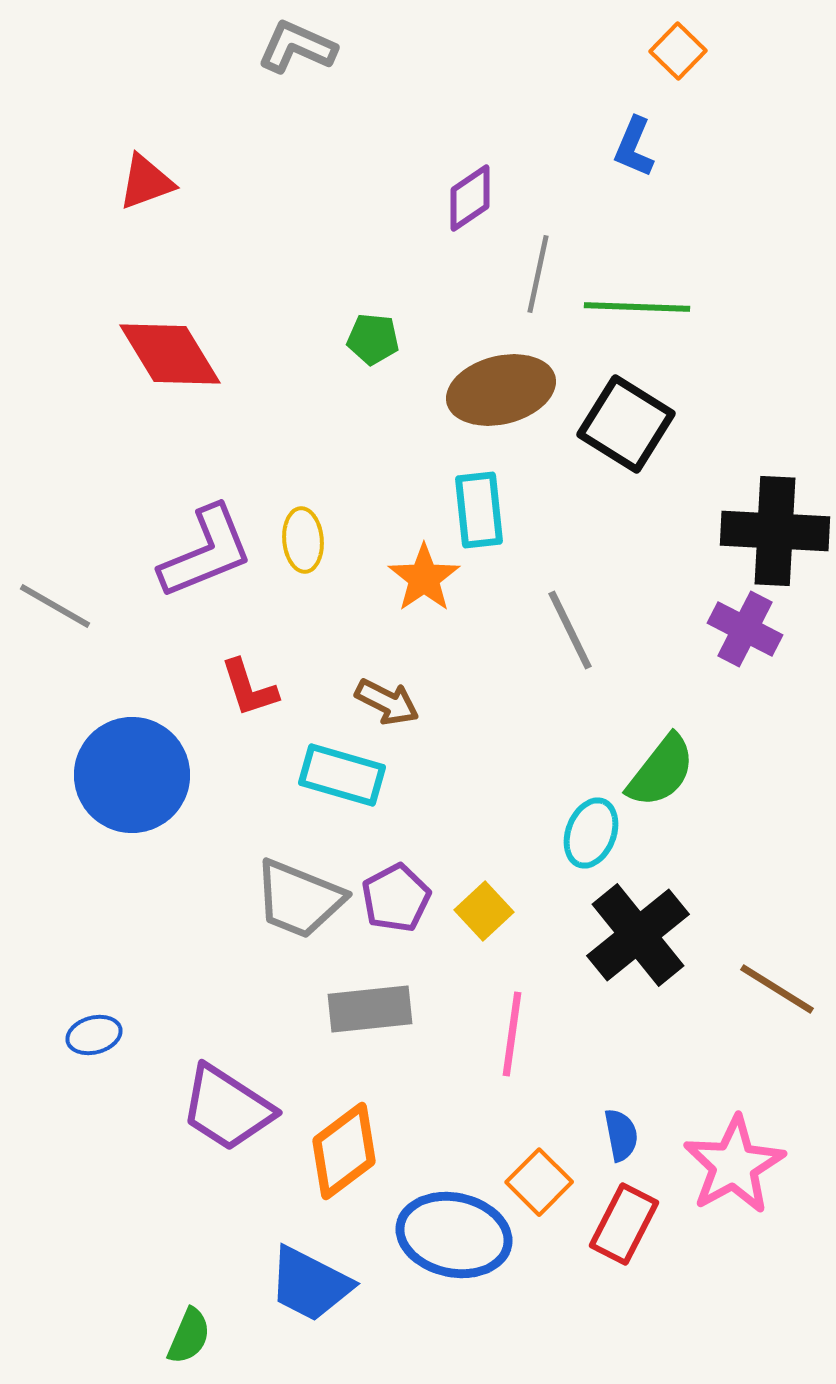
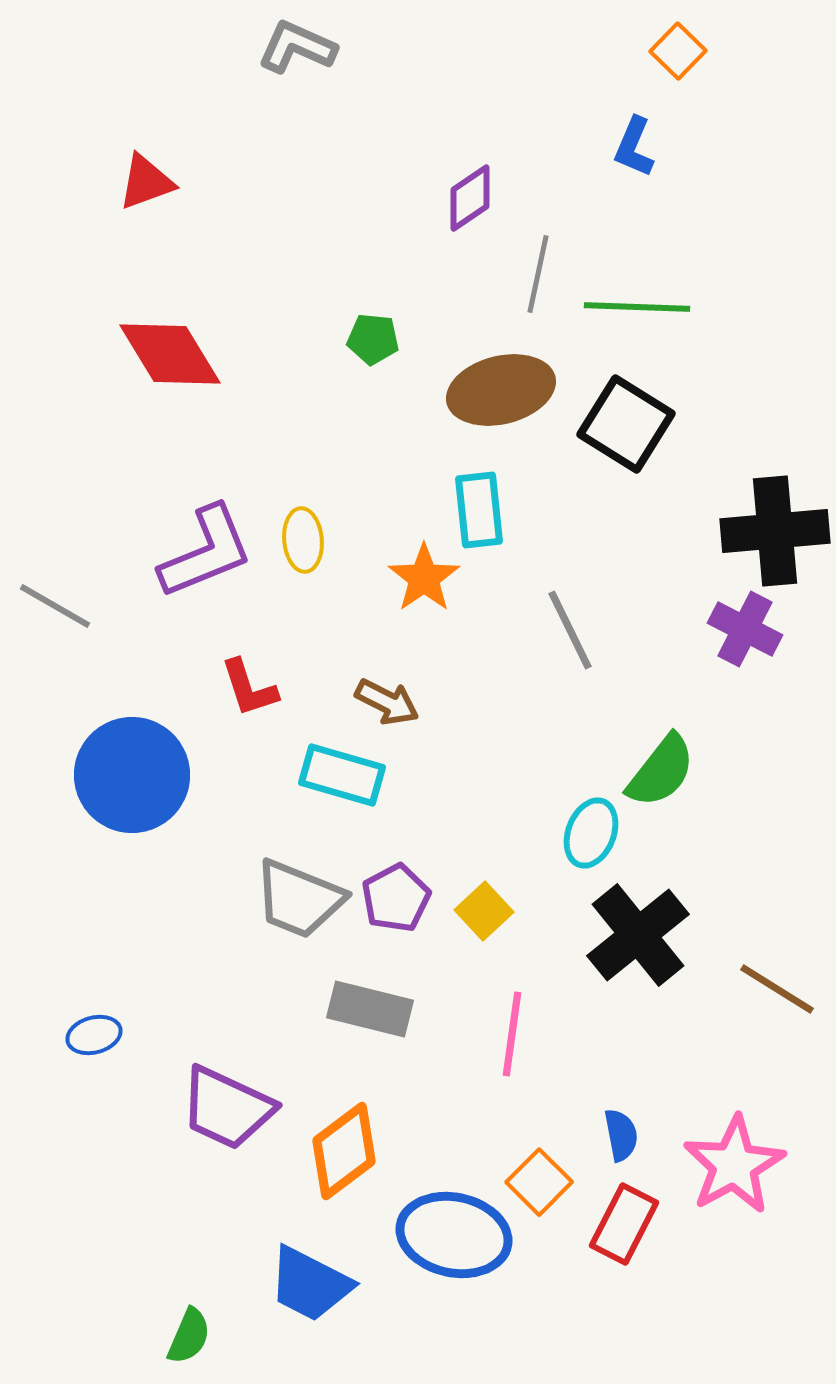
black cross at (775, 531): rotated 8 degrees counterclockwise
gray rectangle at (370, 1009): rotated 20 degrees clockwise
purple trapezoid at (227, 1108): rotated 8 degrees counterclockwise
